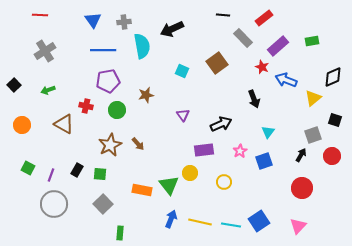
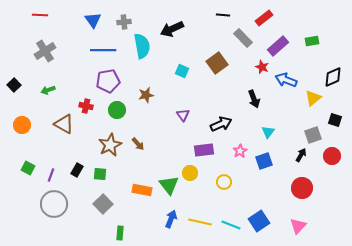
cyan line at (231, 225): rotated 12 degrees clockwise
